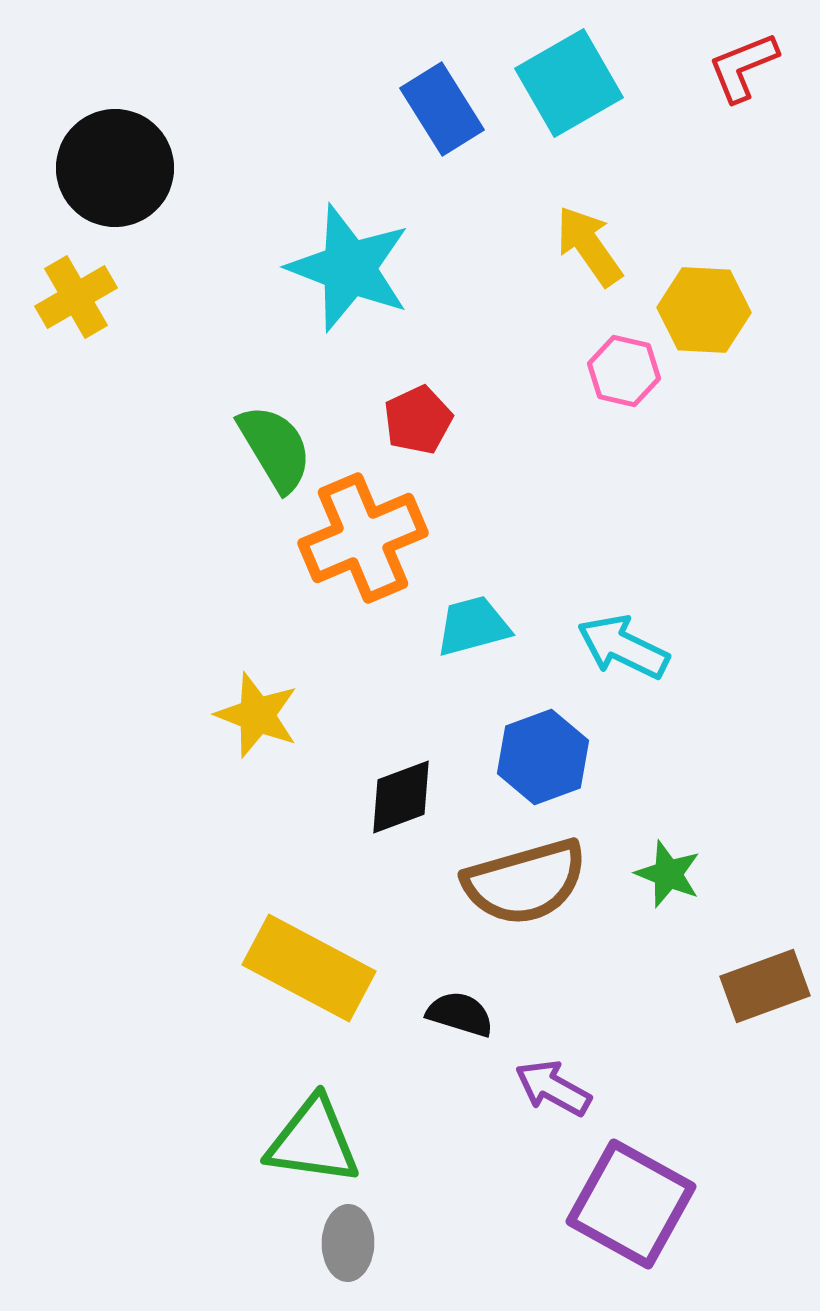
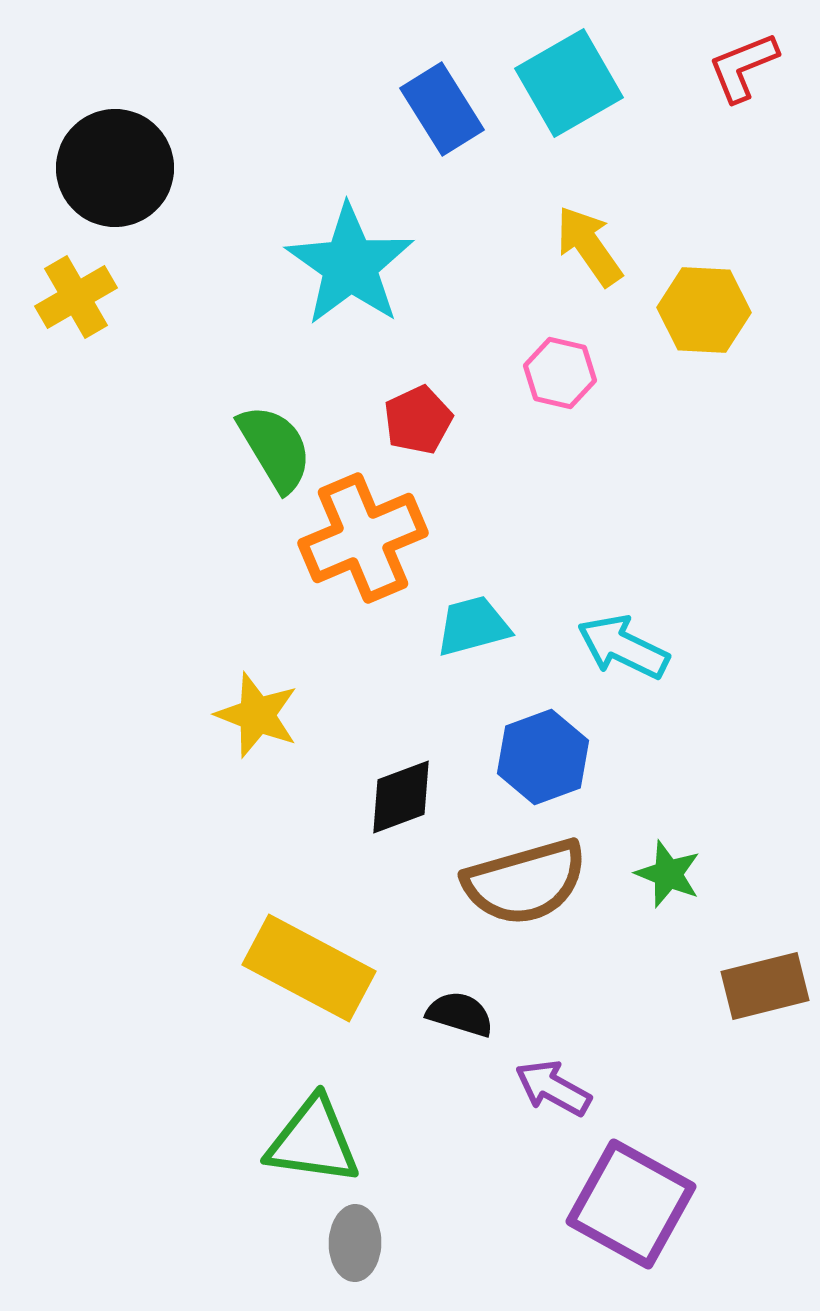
cyan star: moved 1 px right, 3 px up; rotated 14 degrees clockwise
pink hexagon: moved 64 px left, 2 px down
brown rectangle: rotated 6 degrees clockwise
gray ellipse: moved 7 px right
